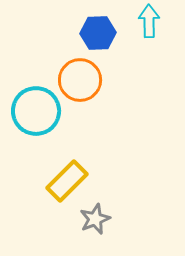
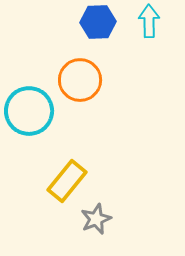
blue hexagon: moved 11 px up
cyan circle: moved 7 px left
yellow rectangle: rotated 6 degrees counterclockwise
gray star: moved 1 px right
